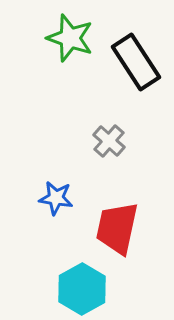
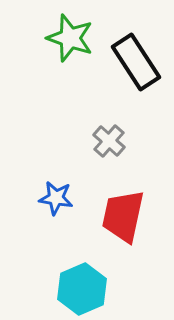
red trapezoid: moved 6 px right, 12 px up
cyan hexagon: rotated 6 degrees clockwise
